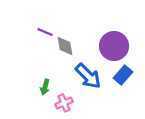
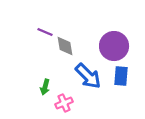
blue rectangle: moved 2 px left, 1 px down; rotated 36 degrees counterclockwise
